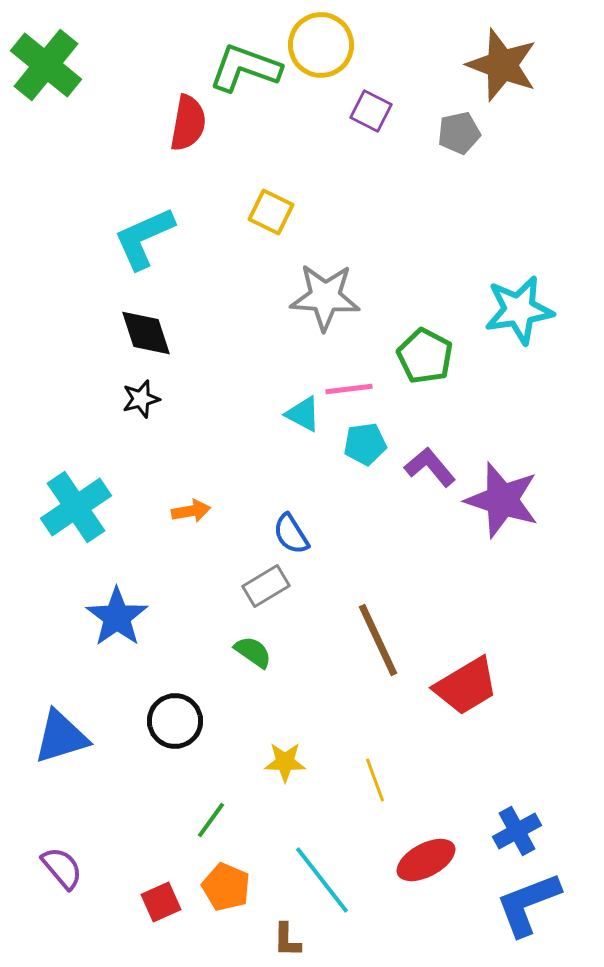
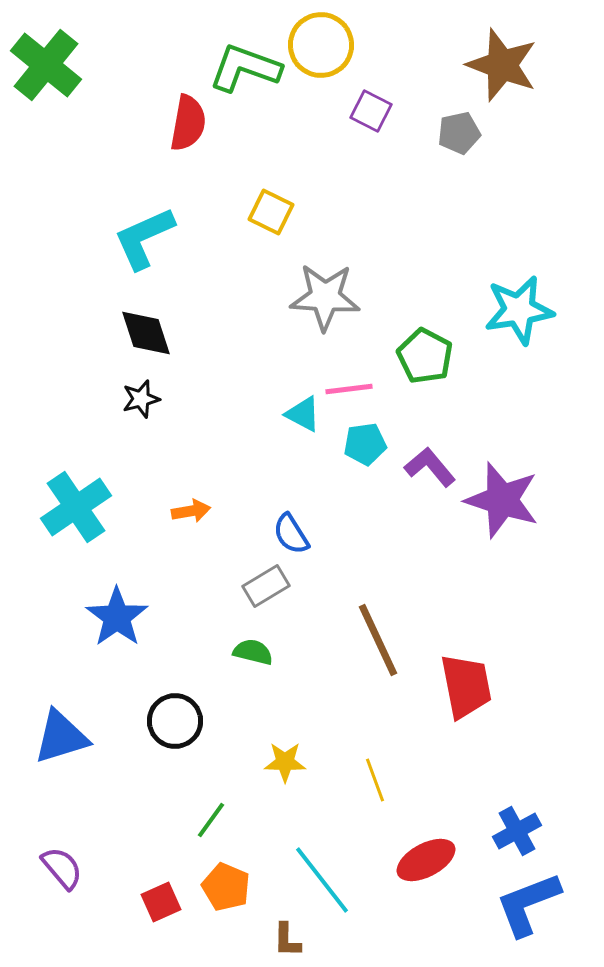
green semicircle: rotated 21 degrees counterclockwise
red trapezoid: rotated 70 degrees counterclockwise
